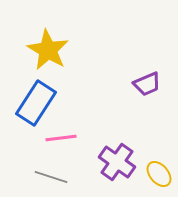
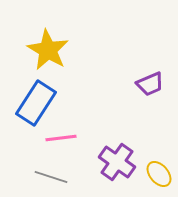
purple trapezoid: moved 3 px right
